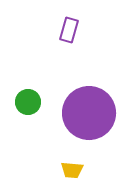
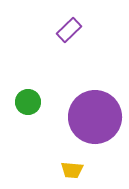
purple rectangle: rotated 30 degrees clockwise
purple circle: moved 6 px right, 4 px down
